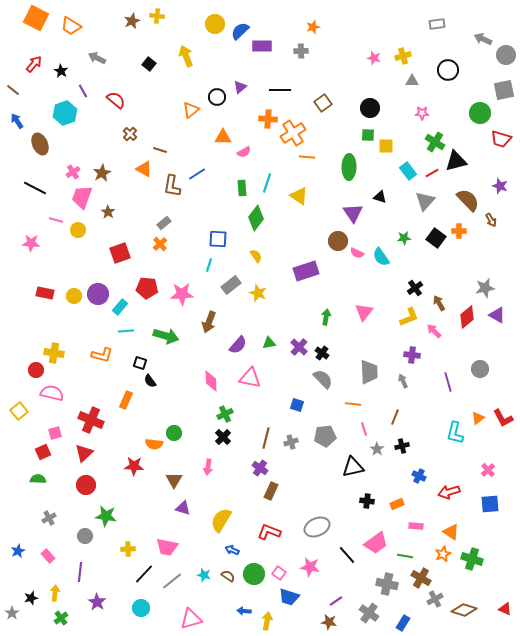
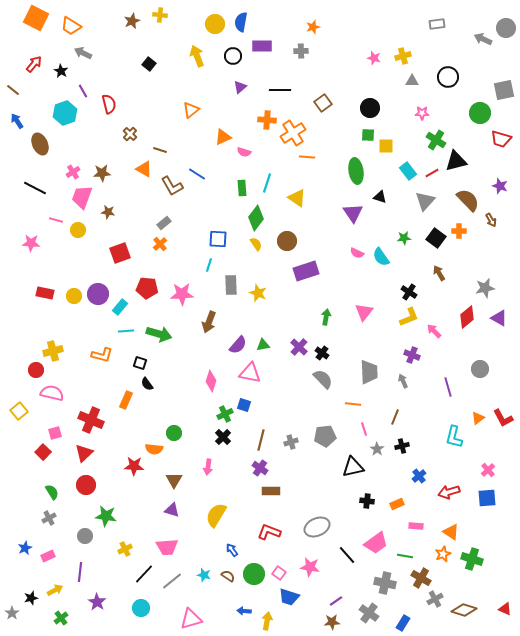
yellow cross at (157, 16): moved 3 px right, 1 px up
blue semicircle at (240, 31): moved 1 px right, 9 px up; rotated 36 degrees counterclockwise
gray circle at (506, 55): moved 27 px up
yellow arrow at (186, 56): moved 11 px right
gray arrow at (97, 58): moved 14 px left, 5 px up
black circle at (448, 70): moved 7 px down
black circle at (217, 97): moved 16 px right, 41 px up
red semicircle at (116, 100): moved 7 px left, 4 px down; rotated 36 degrees clockwise
orange cross at (268, 119): moved 1 px left, 1 px down
orange triangle at (223, 137): rotated 24 degrees counterclockwise
green cross at (435, 142): moved 1 px right, 2 px up
pink semicircle at (244, 152): rotated 48 degrees clockwise
green ellipse at (349, 167): moved 7 px right, 4 px down; rotated 10 degrees counterclockwise
brown star at (102, 173): rotated 24 degrees clockwise
blue line at (197, 174): rotated 66 degrees clockwise
brown L-shape at (172, 186): rotated 40 degrees counterclockwise
yellow triangle at (299, 196): moved 2 px left, 2 px down
brown star at (108, 212): rotated 24 degrees counterclockwise
brown circle at (338, 241): moved 51 px left
yellow semicircle at (256, 256): moved 12 px up
gray rectangle at (231, 285): rotated 54 degrees counterclockwise
black cross at (415, 288): moved 6 px left, 4 px down; rotated 21 degrees counterclockwise
brown arrow at (439, 303): moved 30 px up
purple triangle at (497, 315): moved 2 px right, 3 px down
green arrow at (166, 336): moved 7 px left, 2 px up
green triangle at (269, 343): moved 6 px left, 2 px down
yellow cross at (54, 353): moved 1 px left, 2 px up; rotated 24 degrees counterclockwise
purple cross at (412, 355): rotated 14 degrees clockwise
pink triangle at (250, 378): moved 5 px up
black semicircle at (150, 381): moved 3 px left, 3 px down
pink diamond at (211, 381): rotated 20 degrees clockwise
purple line at (448, 382): moved 5 px down
blue square at (297, 405): moved 53 px left
cyan L-shape at (455, 433): moved 1 px left, 4 px down
brown line at (266, 438): moved 5 px left, 2 px down
orange semicircle at (154, 444): moved 5 px down
red square at (43, 452): rotated 21 degrees counterclockwise
blue cross at (419, 476): rotated 24 degrees clockwise
green semicircle at (38, 479): moved 14 px right, 13 px down; rotated 56 degrees clockwise
brown rectangle at (271, 491): rotated 66 degrees clockwise
blue square at (490, 504): moved 3 px left, 6 px up
purple triangle at (183, 508): moved 11 px left, 2 px down
yellow semicircle at (221, 520): moved 5 px left, 5 px up
pink trapezoid at (167, 547): rotated 15 degrees counterclockwise
yellow cross at (128, 549): moved 3 px left; rotated 24 degrees counterclockwise
blue arrow at (232, 550): rotated 32 degrees clockwise
blue star at (18, 551): moved 7 px right, 3 px up
pink rectangle at (48, 556): rotated 72 degrees counterclockwise
gray cross at (387, 584): moved 2 px left, 1 px up
yellow arrow at (55, 593): moved 3 px up; rotated 56 degrees clockwise
brown star at (329, 622): moved 3 px right; rotated 14 degrees counterclockwise
